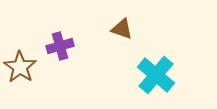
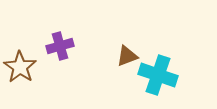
brown triangle: moved 5 px right, 27 px down; rotated 40 degrees counterclockwise
cyan cross: moved 2 px right; rotated 21 degrees counterclockwise
